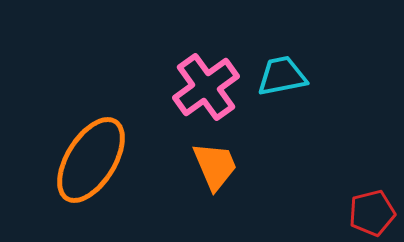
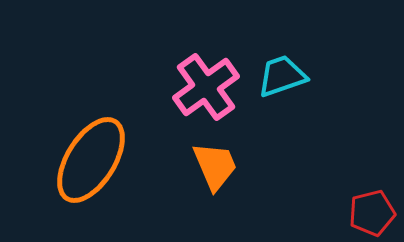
cyan trapezoid: rotated 8 degrees counterclockwise
